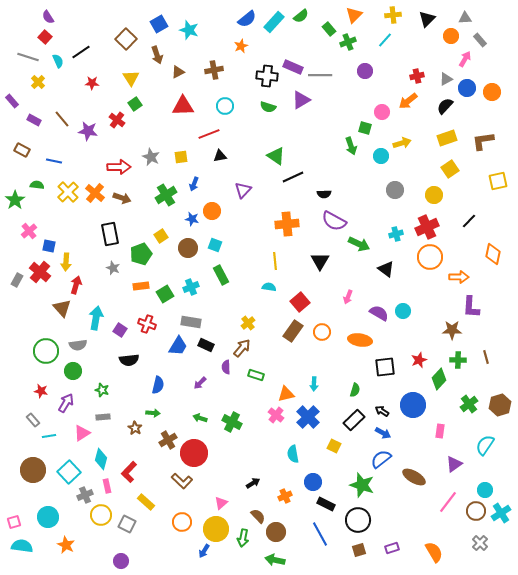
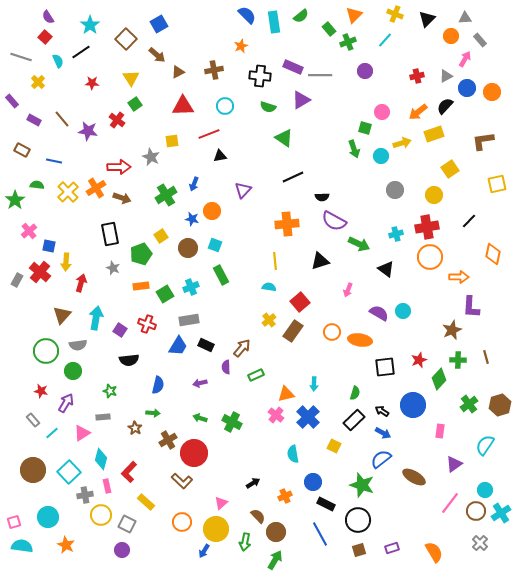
yellow cross at (393, 15): moved 2 px right, 1 px up; rotated 28 degrees clockwise
blue semicircle at (247, 19): moved 4 px up; rotated 96 degrees counterclockwise
cyan rectangle at (274, 22): rotated 50 degrees counterclockwise
cyan star at (189, 30): moved 99 px left, 5 px up; rotated 18 degrees clockwise
brown arrow at (157, 55): rotated 30 degrees counterclockwise
gray line at (28, 57): moved 7 px left
black cross at (267, 76): moved 7 px left
gray triangle at (446, 79): moved 3 px up
orange arrow at (408, 101): moved 10 px right, 11 px down
yellow rectangle at (447, 138): moved 13 px left, 4 px up
green arrow at (351, 146): moved 3 px right, 3 px down
green triangle at (276, 156): moved 8 px right, 18 px up
yellow square at (181, 157): moved 9 px left, 16 px up
yellow square at (498, 181): moved 1 px left, 3 px down
orange cross at (95, 193): moved 1 px right, 5 px up; rotated 18 degrees clockwise
black semicircle at (324, 194): moved 2 px left, 3 px down
red cross at (427, 227): rotated 15 degrees clockwise
black triangle at (320, 261): rotated 42 degrees clockwise
red arrow at (76, 285): moved 5 px right, 2 px up
pink arrow at (348, 297): moved 7 px up
brown triangle at (62, 308): moved 7 px down; rotated 24 degrees clockwise
gray rectangle at (191, 322): moved 2 px left, 2 px up; rotated 18 degrees counterclockwise
yellow cross at (248, 323): moved 21 px right, 3 px up
brown star at (452, 330): rotated 24 degrees counterclockwise
orange circle at (322, 332): moved 10 px right
green rectangle at (256, 375): rotated 42 degrees counterclockwise
purple arrow at (200, 383): rotated 32 degrees clockwise
green star at (102, 390): moved 8 px right, 1 px down
green semicircle at (355, 390): moved 3 px down
cyan line at (49, 436): moved 3 px right, 3 px up; rotated 32 degrees counterclockwise
gray cross at (85, 495): rotated 14 degrees clockwise
pink line at (448, 502): moved 2 px right, 1 px down
green arrow at (243, 538): moved 2 px right, 4 px down
green arrow at (275, 560): rotated 108 degrees clockwise
purple circle at (121, 561): moved 1 px right, 11 px up
